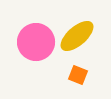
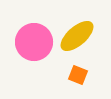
pink circle: moved 2 px left
